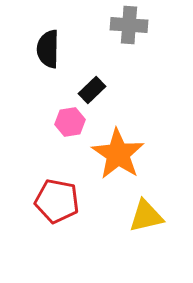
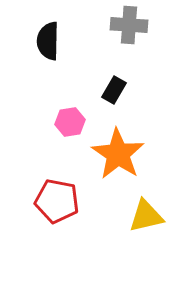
black semicircle: moved 8 px up
black rectangle: moved 22 px right; rotated 16 degrees counterclockwise
